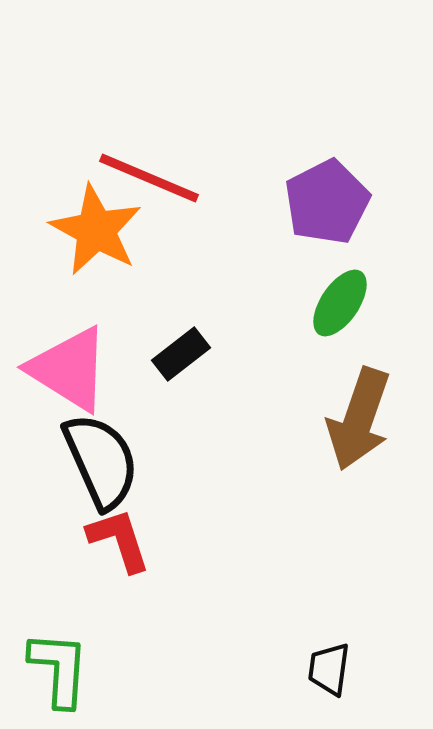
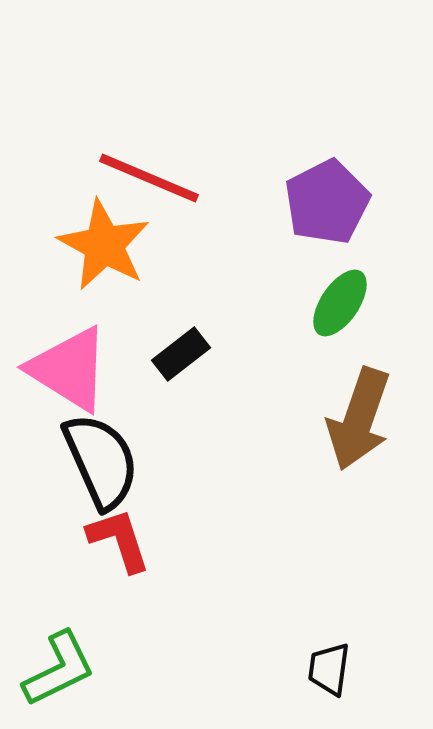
orange star: moved 8 px right, 15 px down
green L-shape: rotated 60 degrees clockwise
